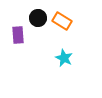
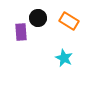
orange rectangle: moved 7 px right
purple rectangle: moved 3 px right, 3 px up
